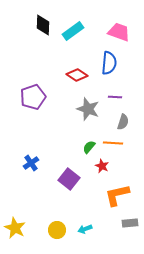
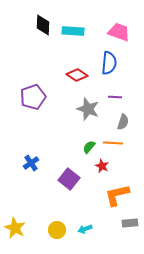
cyan rectangle: rotated 40 degrees clockwise
